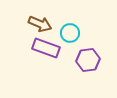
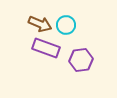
cyan circle: moved 4 px left, 8 px up
purple hexagon: moved 7 px left
